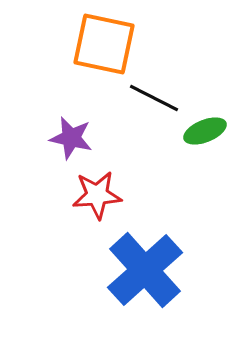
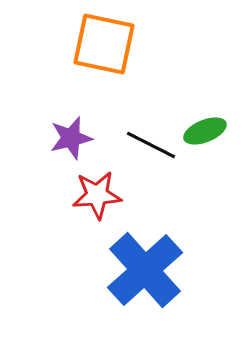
black line: moved 3 px left, 47 px down
purple star: rotated 27 degrees counterclockwise
